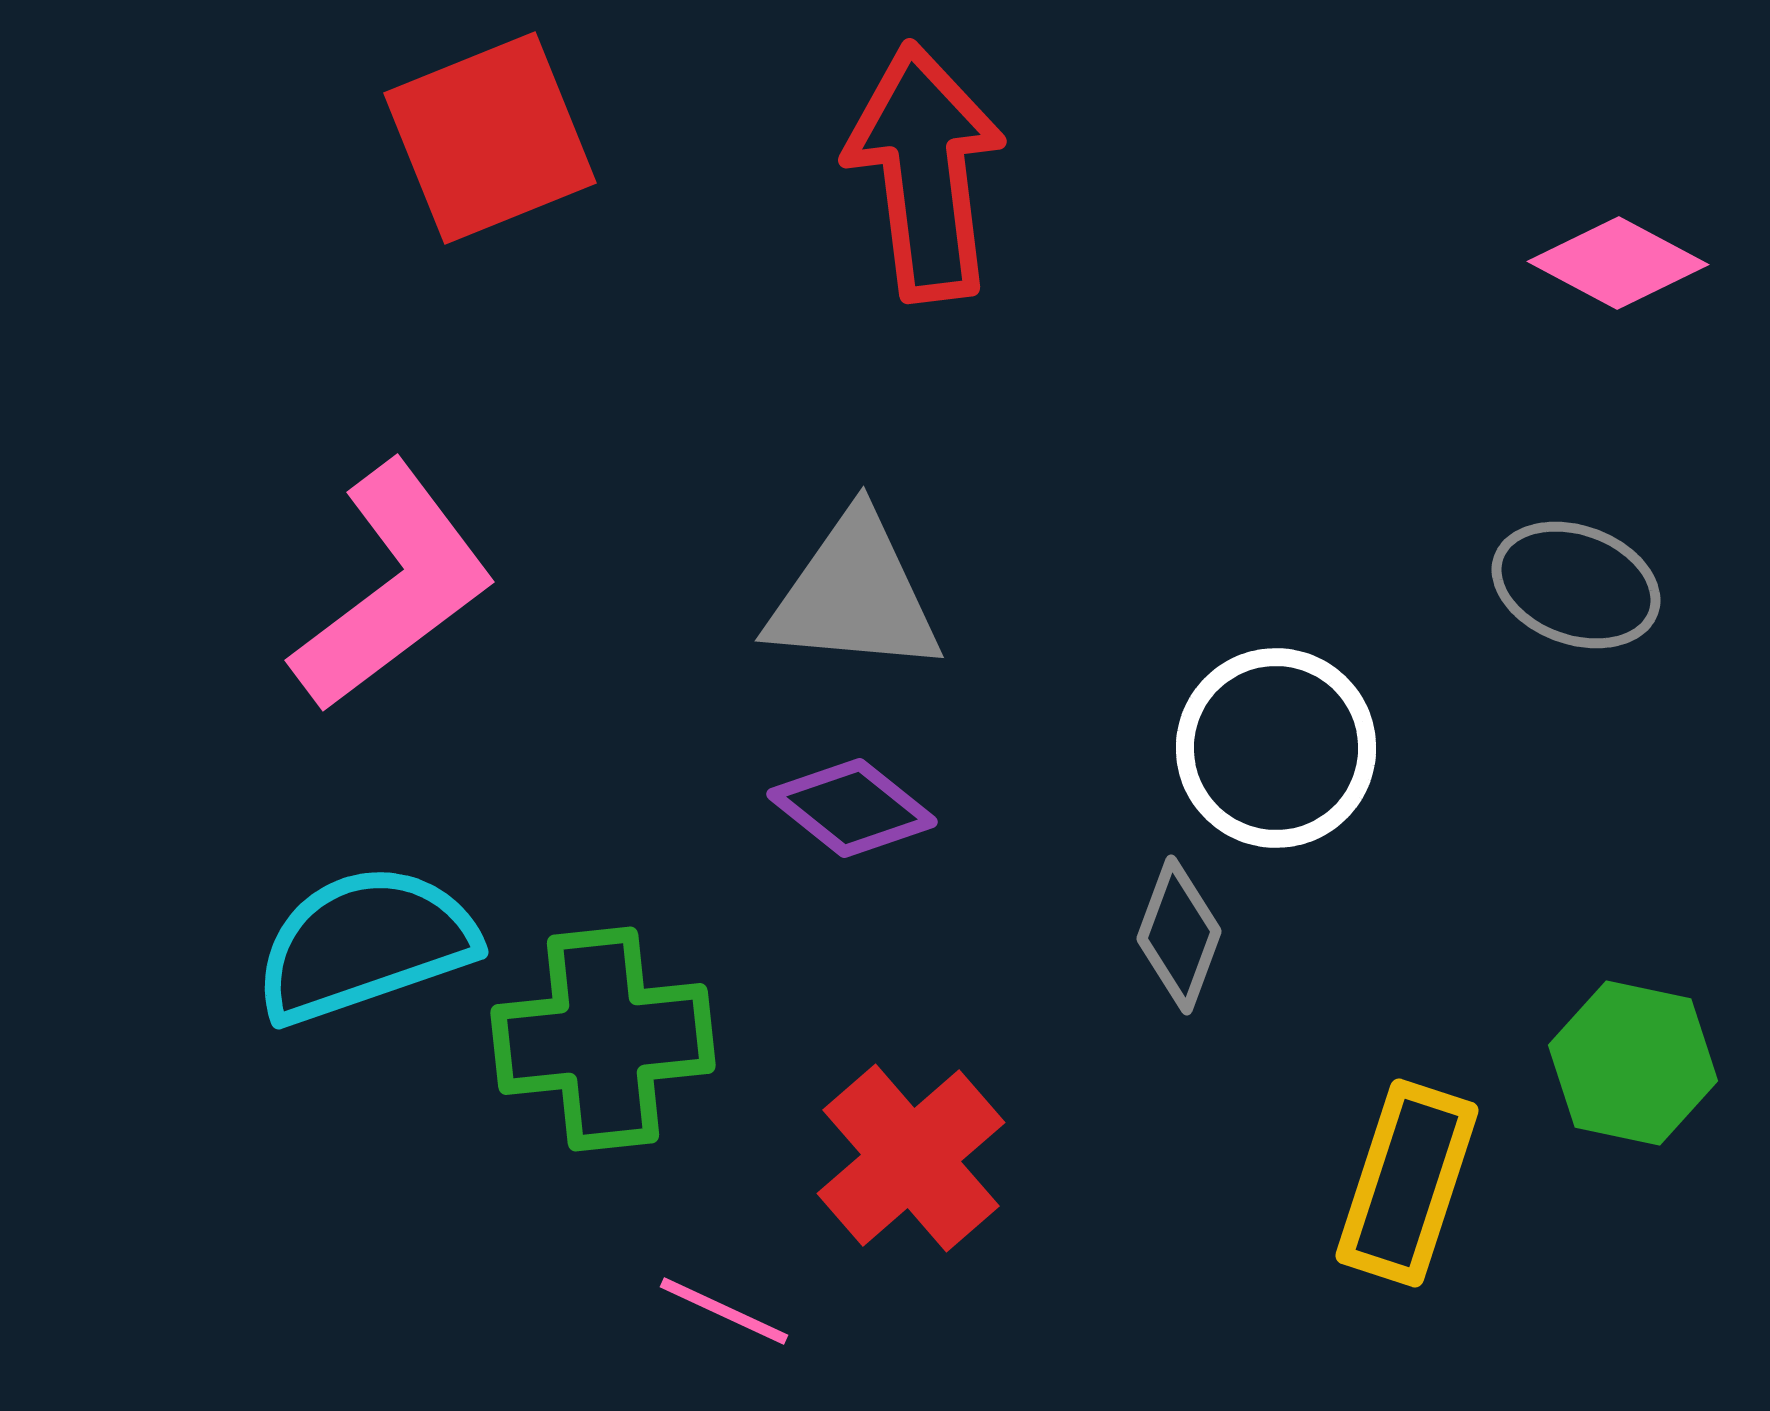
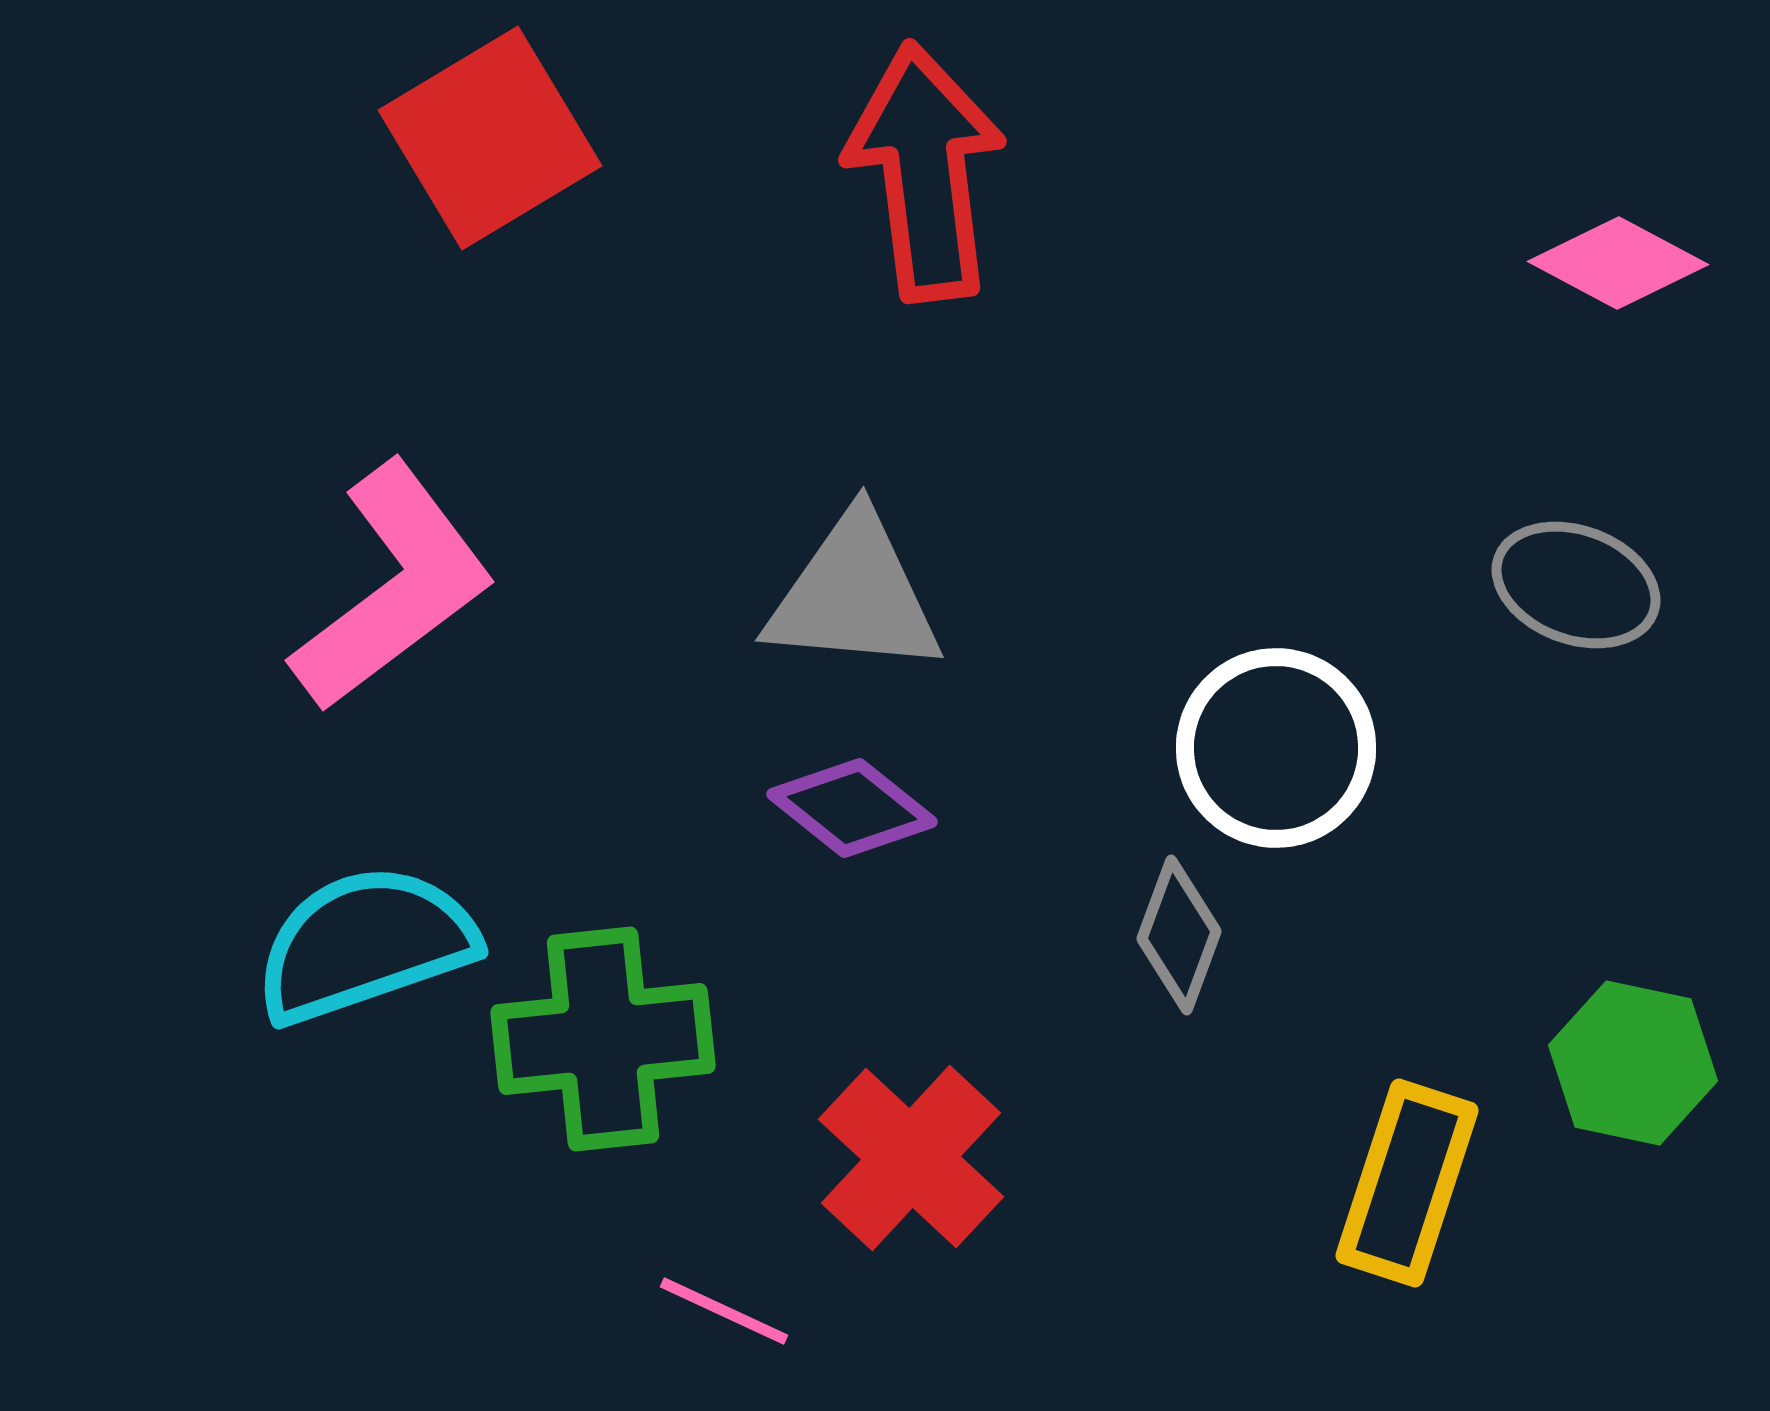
red square: rotated 9 degrees counterclockwise
red cross: rotated 6 degrees counterclockwise
